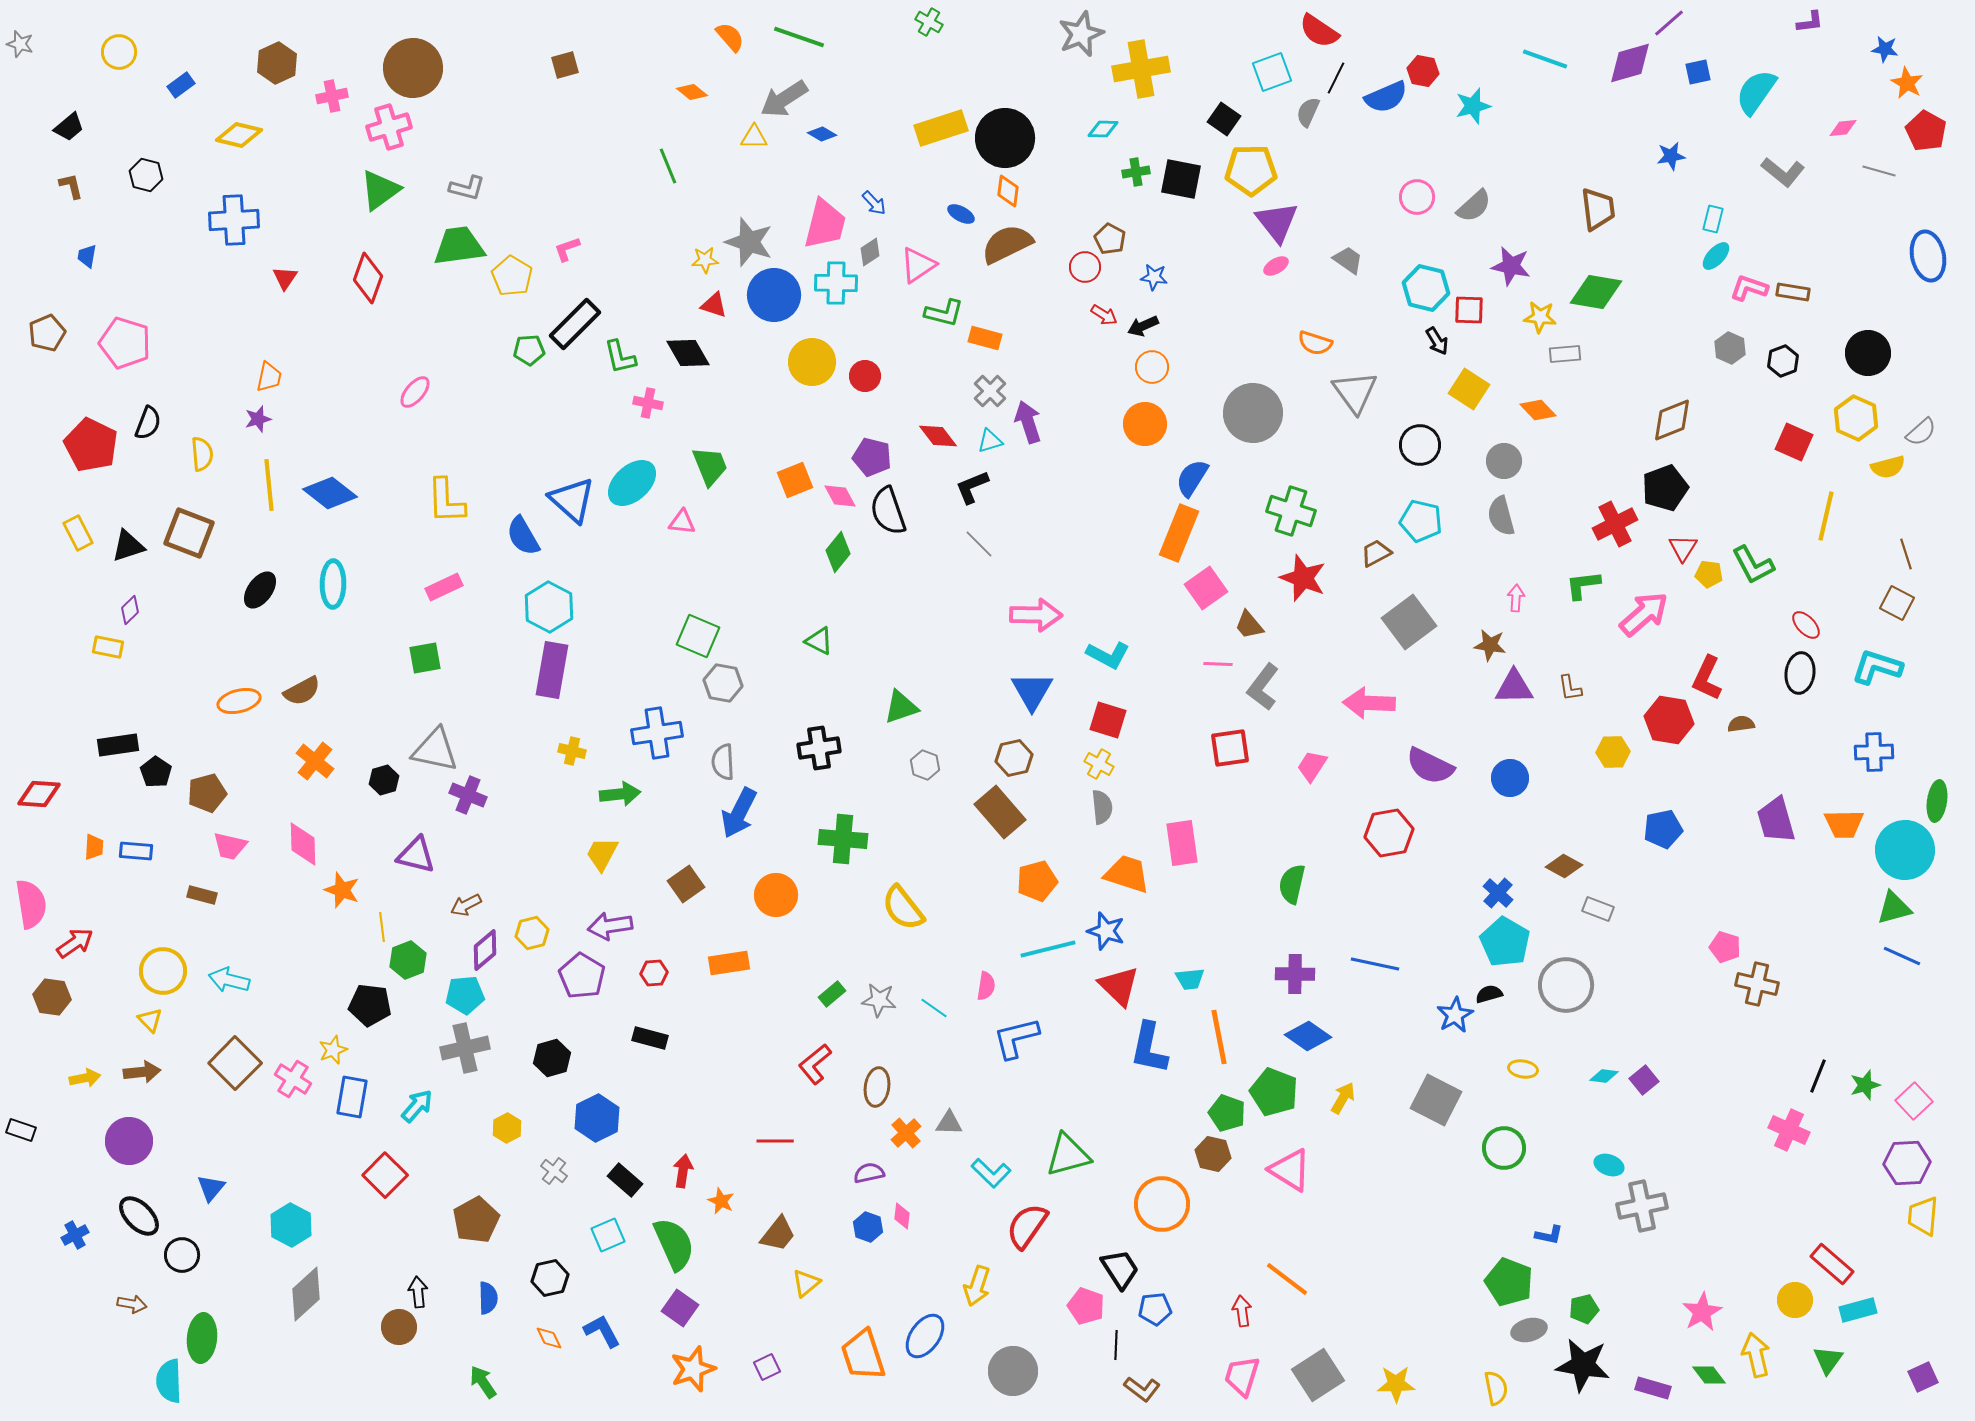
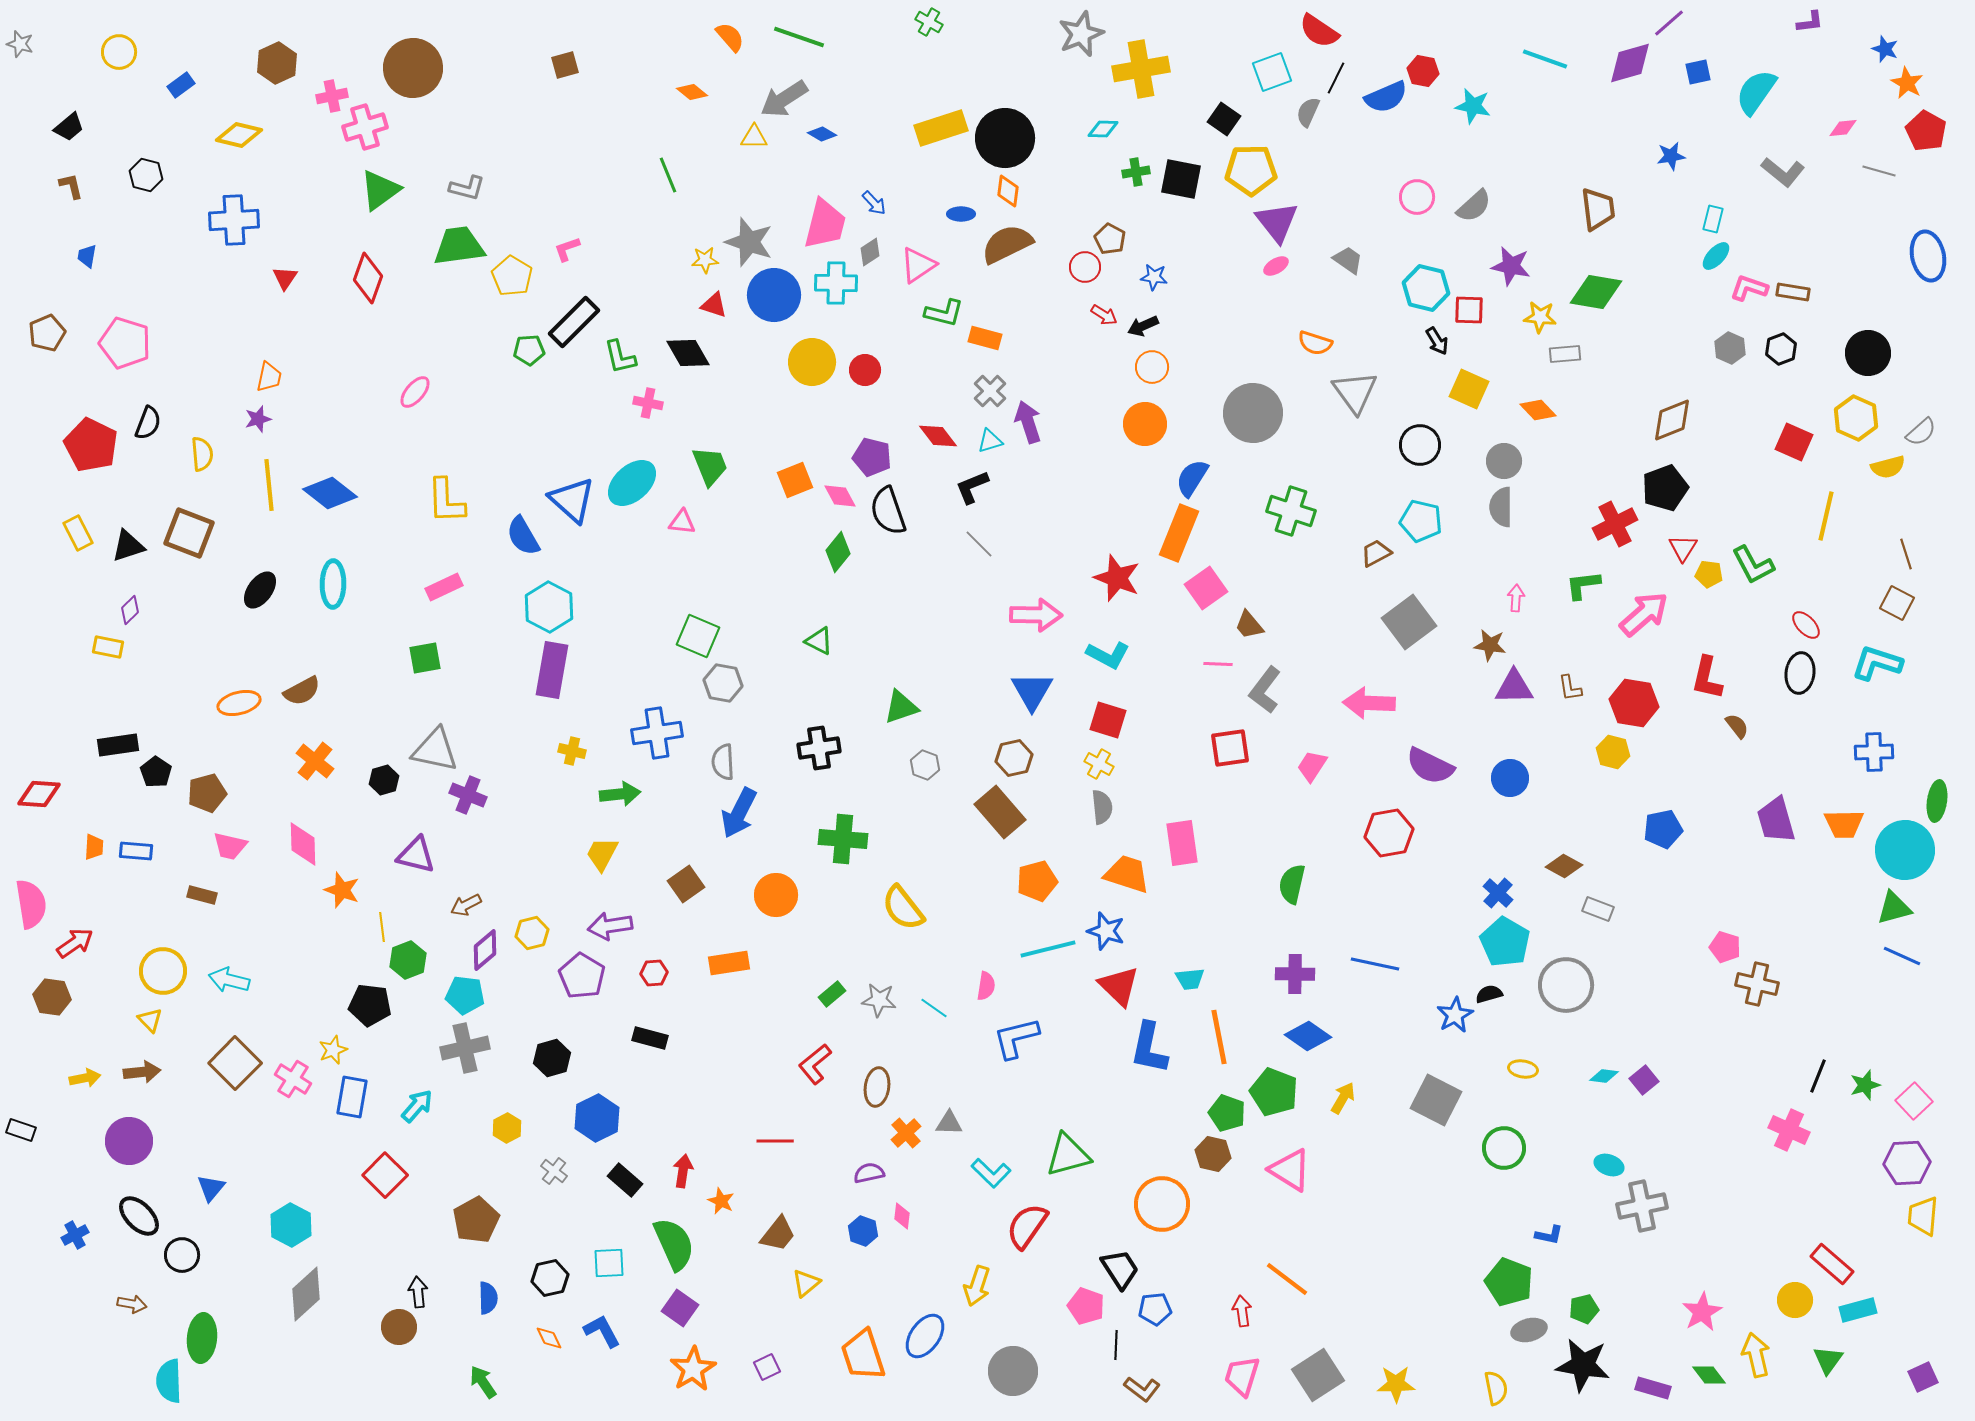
blue star at (1885, 49): rotated 12 degrees clockwise
cyan star at (1473, 106): rotated 27 degrees clockwise
pink cross at (389, 127): moved 24 px left
green line at (668, 166): moved 9 px down
blue ellipse at (961, 214): rotated 28 degrees counterclockwise
black rectangle at (575, 324): moved 1 px left, 2 px up
black hexagon at (1783, 361): moved 2 px left, 12 px up
red circle at (865, 376): moved 6 px up
yellow square at (1469, 389): rotated 9 degrees counterclockwise
gray semicircle at (1501, 516): moved 9 px up; rotated 15 degrees clockwise
red star at (1303, 578): moved 186 px left
cyan L-shape at (1877, 667): moved 4 px up
red L-shape at (1707, 678): rotated 12 degrees counterclockwise
gray L-shape at (1263, 687): moved 2 px right, 3 px down
orange ellipse at (239, 701): moved 2 px down
red hexagon at (1669, 720): moved 35 px left, 17 px up
brown semicircle at (1741, 724): moved 4 px left, 2 px down; rotated 60 degrees clockwise
yellow hexagon at (1613, 752): rotated 16 degrees clockwise
cyan pentagon at (465, 995): rotated 12 degrees clockwise
blue hexagon at (868, 1227): moved 5 px left, 4 px down
cyan square at (608, 1235): moved 1 px right, 28 px down; rotated 20 degrees clockwise
orange star at (693, 1369): rotated 12 degrees counterclockwise
